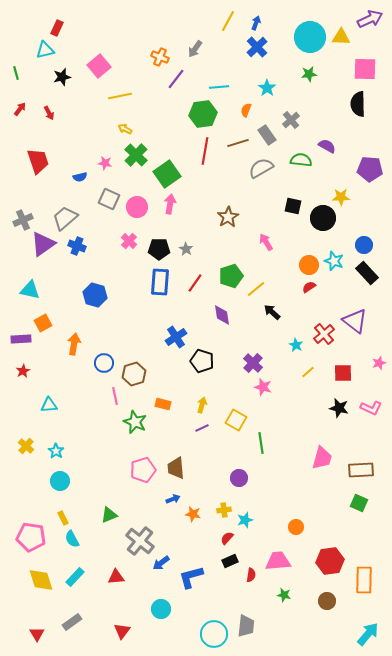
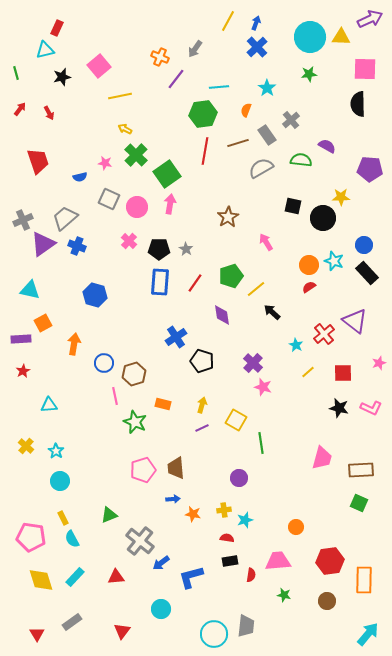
blue arrow at (173, 499): rotated 16 degrees clockwise
red semicircle at (227, 538): rotated 56 degrees clockwise
black rectangle at (230, 561): rotated 14 degrees clockwise
